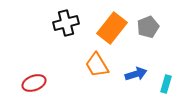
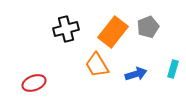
black cross: moved 6 px down
orange rectangle: moved 1 px right, 4 px down
cyan rectangle: moved 7 px right, 15 px up
